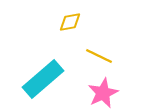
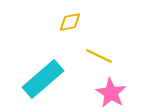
pink star: moved 8 px right; rotated 16 degrees counterclockwise
